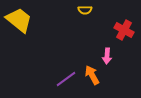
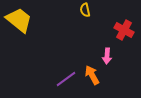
yellow semicircle: rotated 80 degrees clockwise
